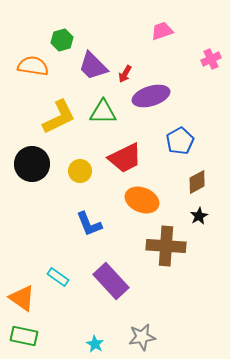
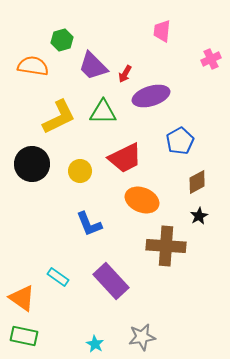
pink trapezoid: rotated 65 degrees counterclockwise
